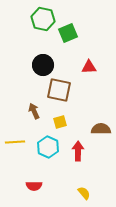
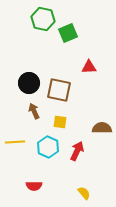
black circle: moved 14 px left, 18 px down
yellow square: rotated 24 degrees clockwise
brown semicircle: moved 1 px right, 1 px up
red arrow: moved 1 px left; rotated 24 degrees clockwise
